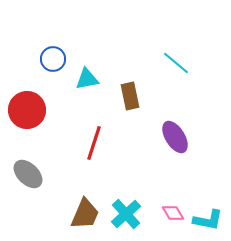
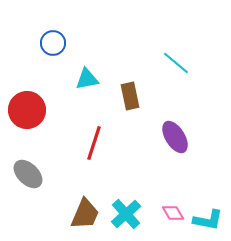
blue circle: moved 16 px up
